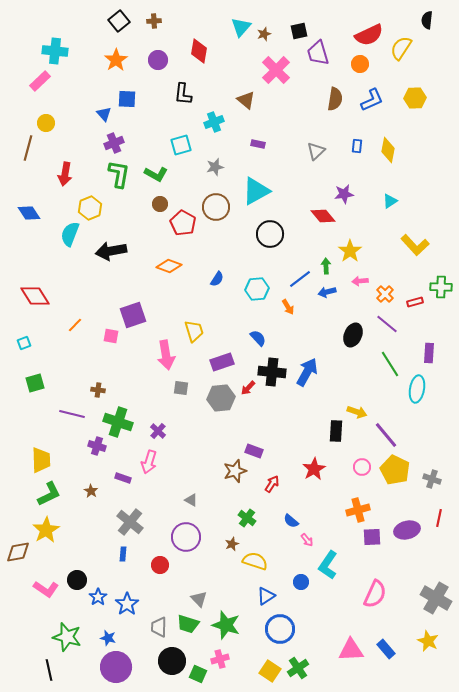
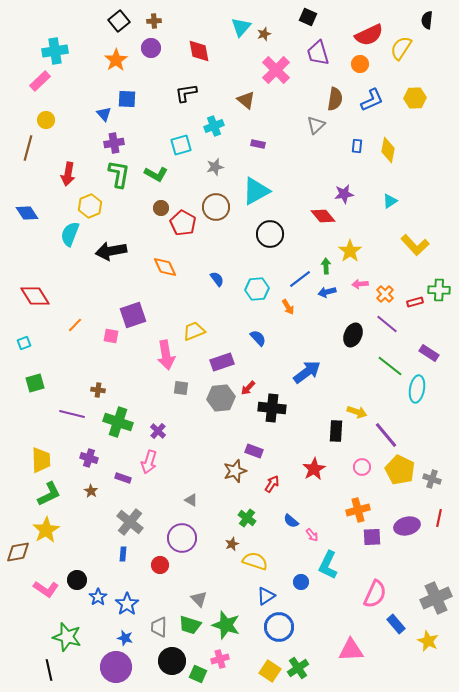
black square at (299, 31): moved 9 px right, 14 px up; rotated 36 degrees clockwise
cyan cross at (55, 51): rotated 15 degrees counterclockwise
red diamond at (199, 51): rotated 20 degrees counterclockwise
purple circle at (158, 60): moved 7 px left, 12 px up
black L-shape at (183, 94): moved 3 px right, 1 px up; rotated 75 degrees clockwise
cyan cross at (214, 122): moved 4 px down
yellow circle at (46, 123): moved 3 px up
purple cross at (114, 143): rotated 12 degrees clockwise
gray triangle at (316, 151): moved 26 px up
red arrow at (65, 174): moved 3 px right
brown circle at (160, 204): moved 1 px right, 4 px down
yellow hexagon at (90, 208): moved 2 px up
blue diamond at (29, 213): moved 2 px left
orange diamond at (169, 266): moved 4 px left, 1 px down; rotated 45 degrees clockwise
blue semicircle at (217, 279): rotated 70 degrees counterclockwise
pink arrow at (360, 281): moved 3 px down
green cross at (441, 287): moved 2 px left, 3 px down
yellow trapezoid at (194, 331): rotated 95 degrees counterclockwise
purple rectangle at (429, 353): rotated 60 degrees counterclockwise
green line at (390, 364): moved 2 px down; rotated 20 degrees counterclockwise
black cross at (272, 372): moved 36 px down
blue arrow at (307, 372): rotated 24 degrees clockwise
purple cross at (97, 446): moved 8 px left, 12 px down
yellow pentagon at (395, 470): moved 5 px right
purple ellipse at (407, 530): moved 4 px up
purple circle at (186, 537): moved 4 px left, 1 px down
pink arrow at (307, 540): moved 5 px right, 5 px up
cyan L-shape at (328, 565): rotated 8 degrees counterclockwise
gray cross at (436, 598): rotated 36 degrees clockwise
green trapezoid at (188, 624): moved 2 px right, 1 px down
blue circle at (280, 629): moved 1 px left, 2 px up
blue star at (108, 638): moved 17 px right
blue rectangle at (386, 649): moved 10 px right, 25 px up
